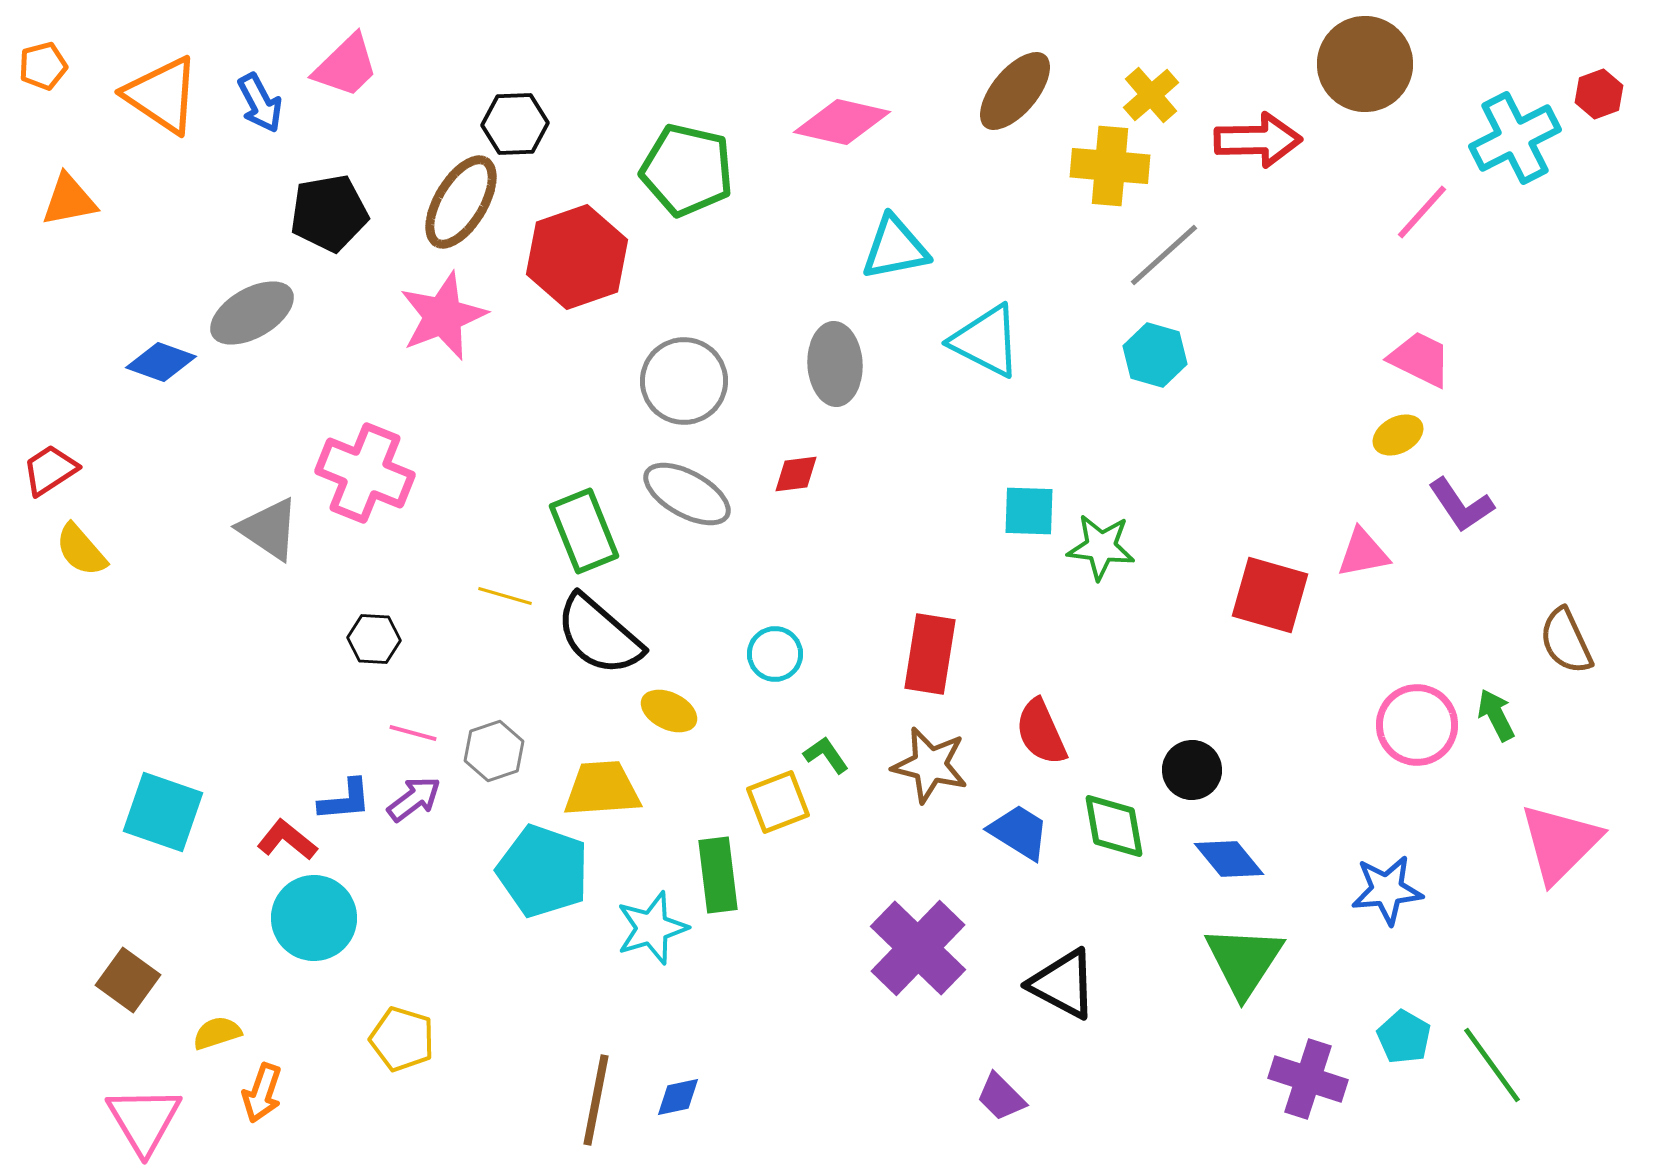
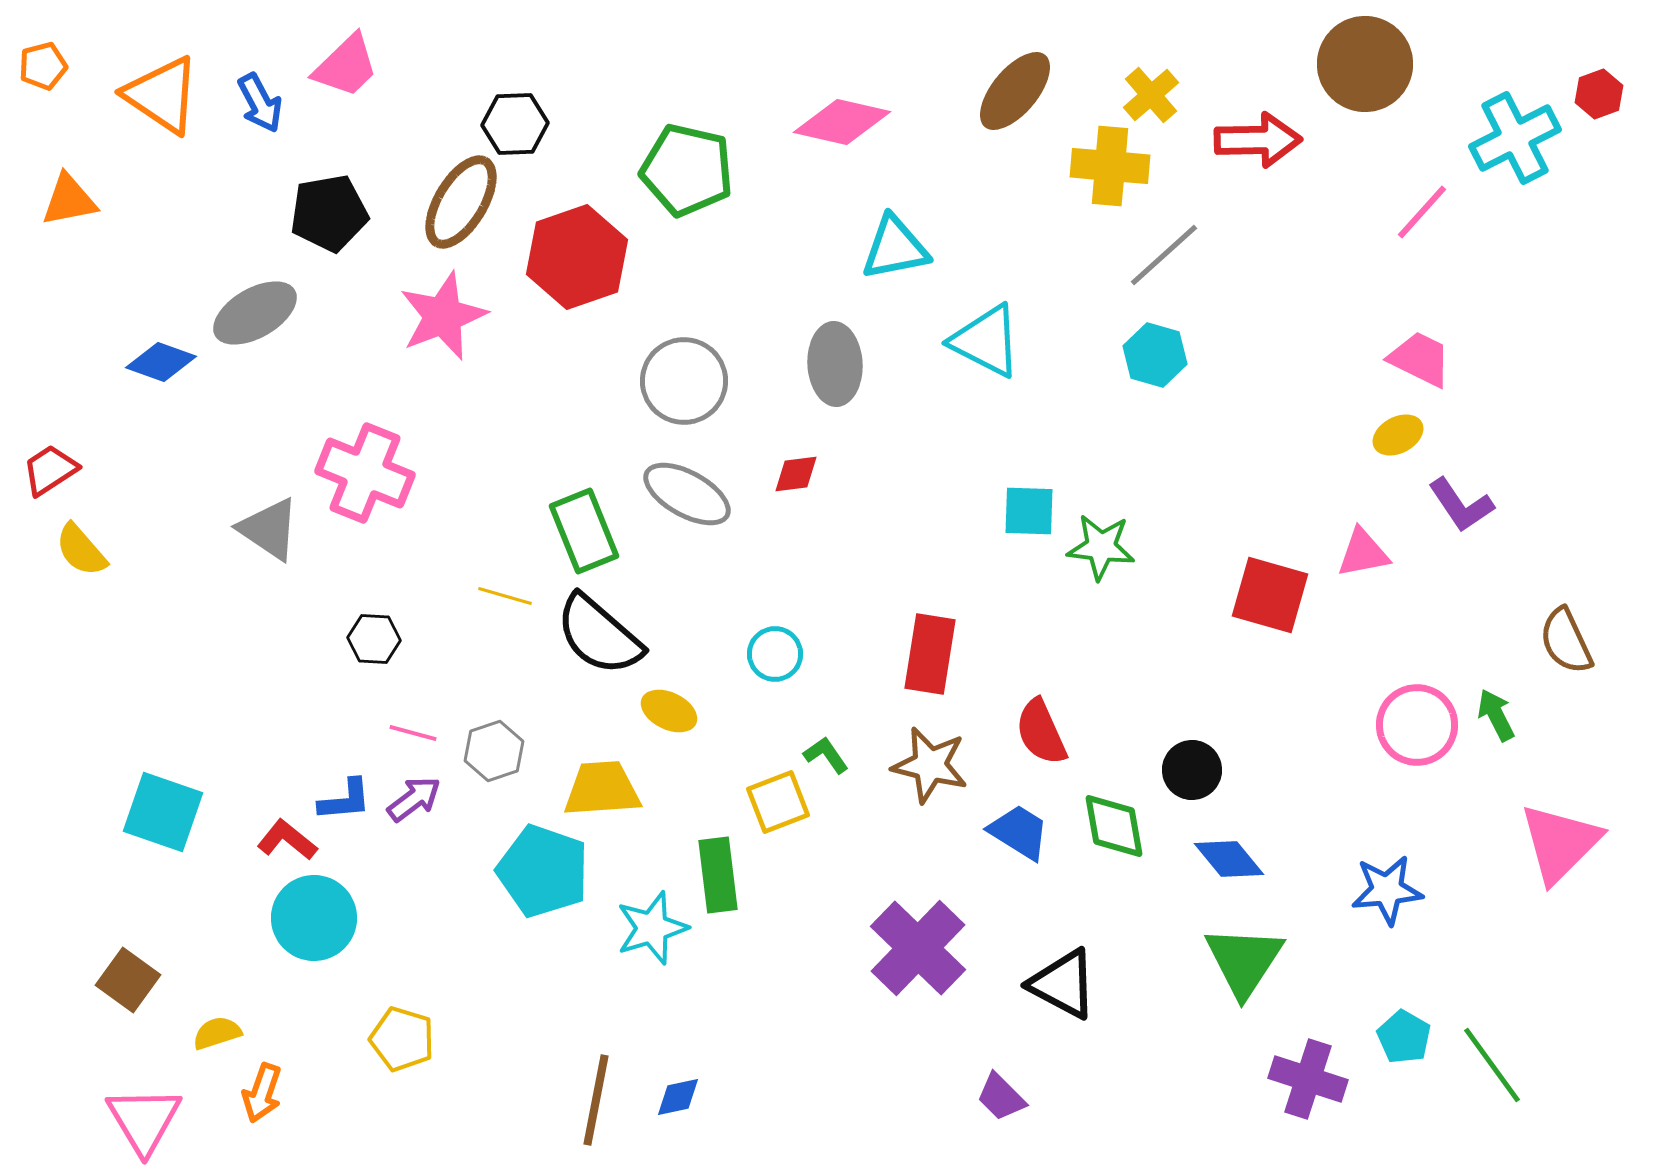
gray ellipse at (252, 313): moved 3 px right
